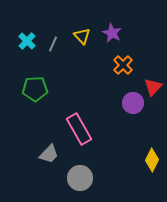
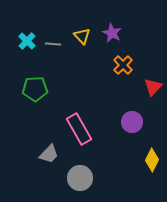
gray line: rotated 70 degrees clockwise
purple circle: moved 1 px left, 19 px down
